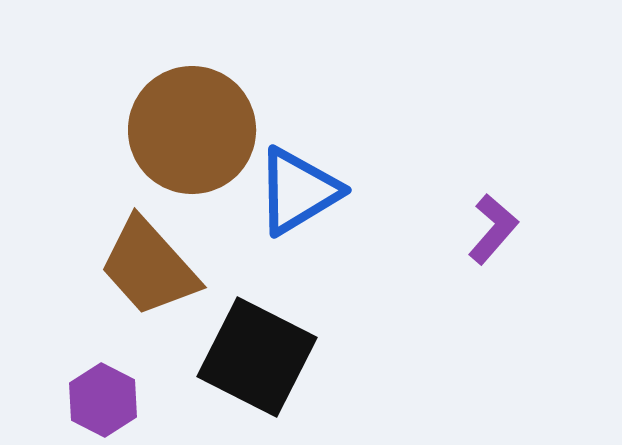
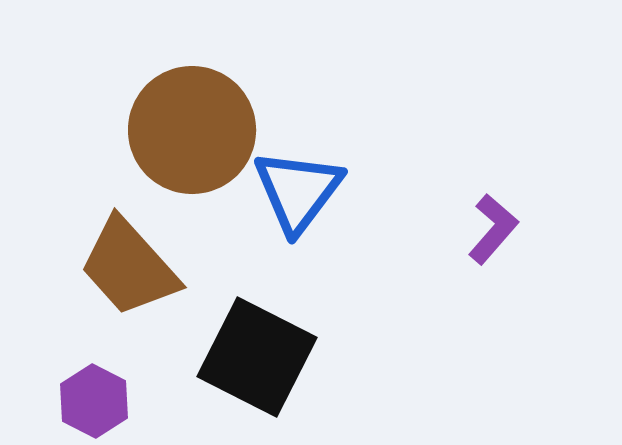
blue triangle: rotated 22 degrees counterclockwise
brown trapezoid: moved 20 px left
purple hexagon: moved 9 px left, 1 px down
